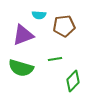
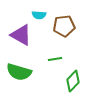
purple triangle: moved 2 px left; rotated 50 degrees clockwise
green semicircle: moved 2 px left, 4 px down
